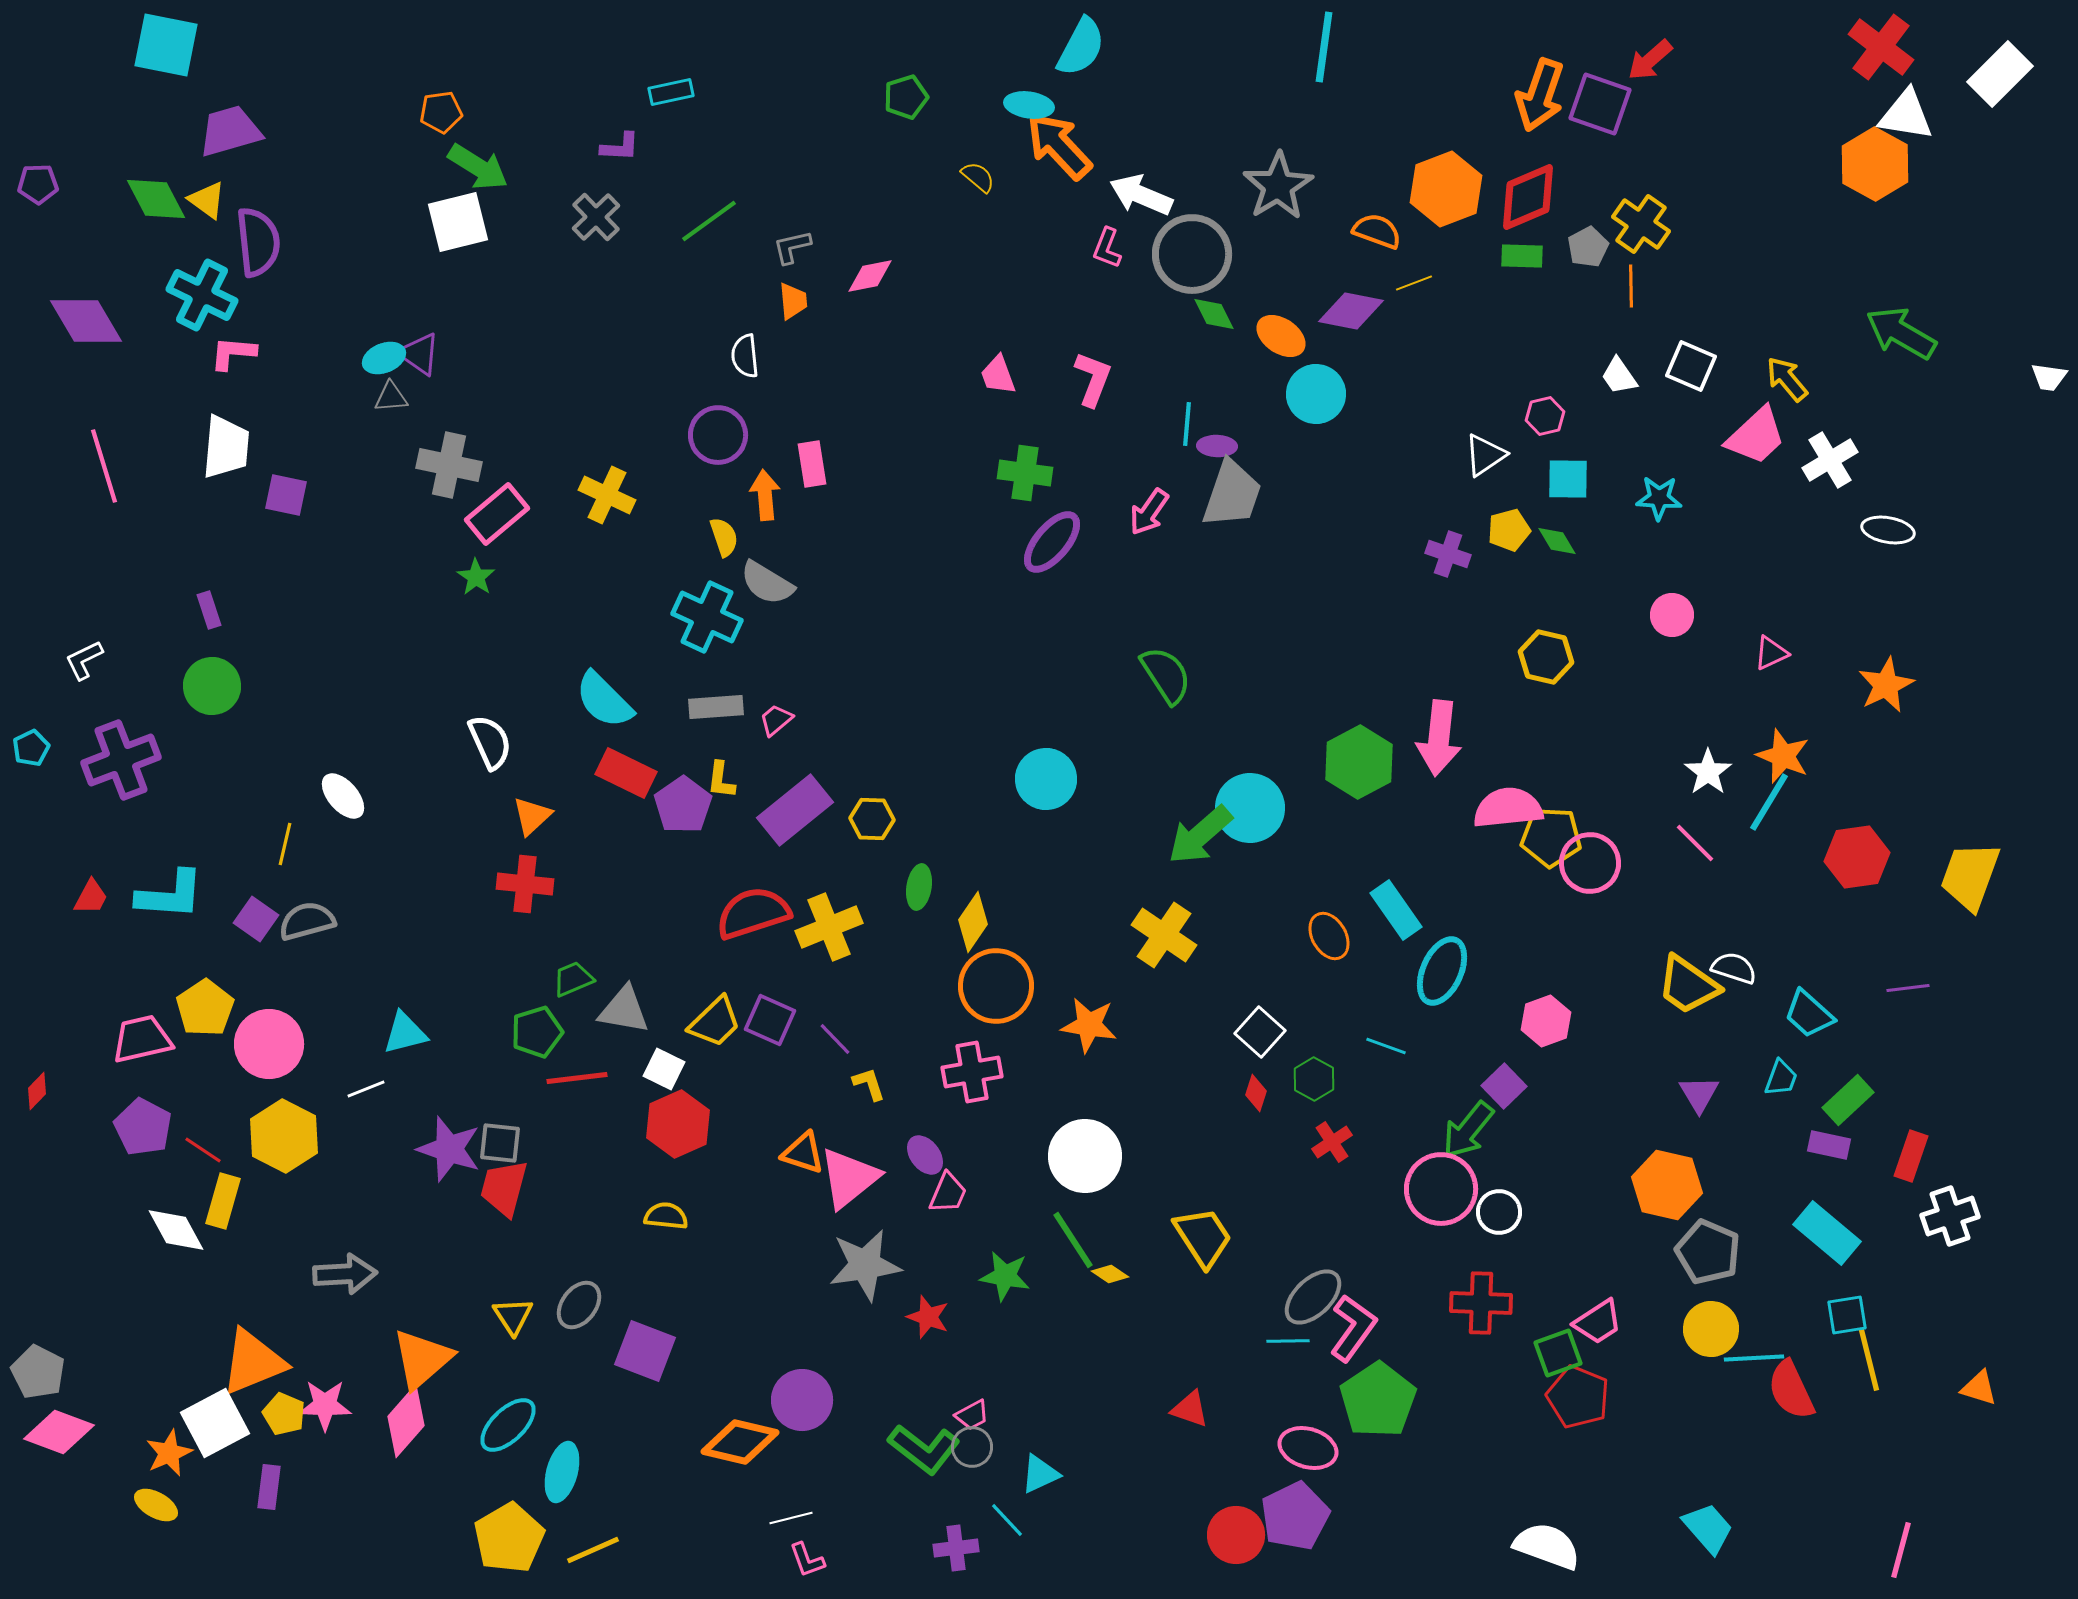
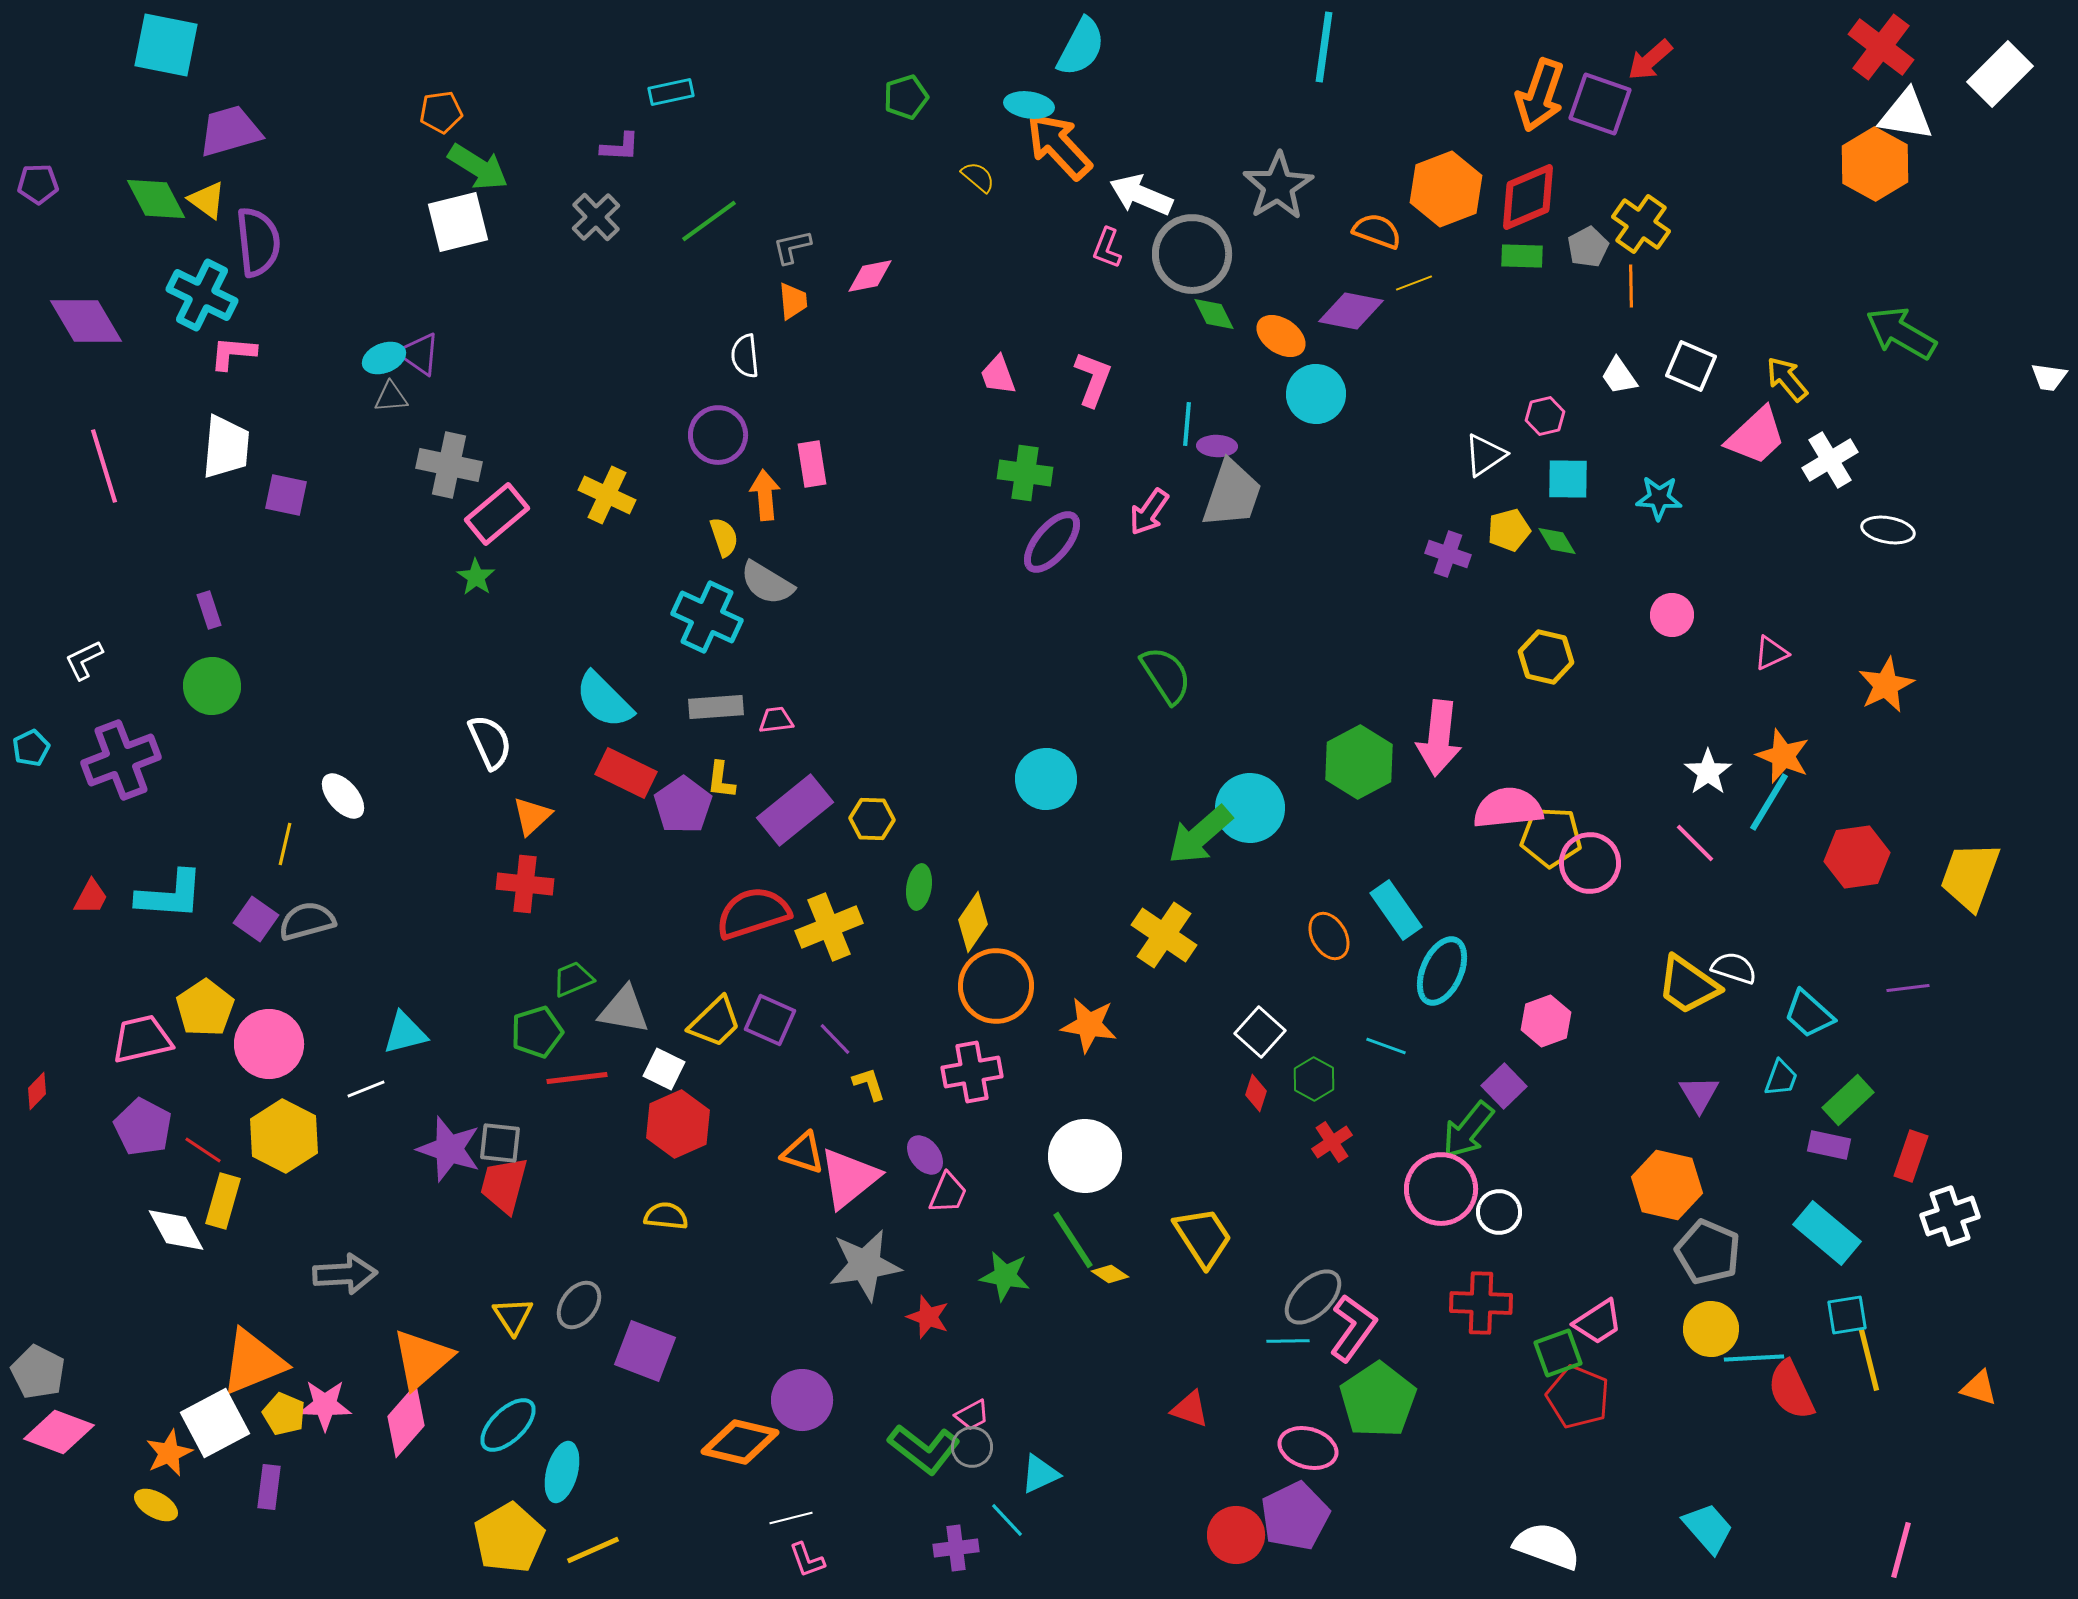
pink trapezoid at (776, 720): rotated 33 degrees clockwise
red trapezoid at (504, 1188): moved 3 px up
